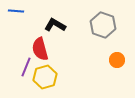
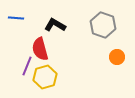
blue line: moved 7 px down
orange circle: moved 3 px up
purple line: moved 1 px right, 1 px up
